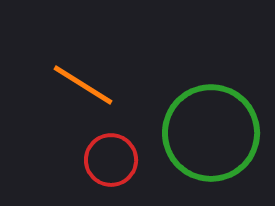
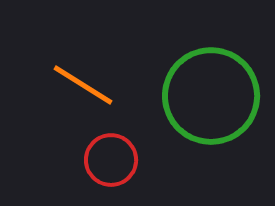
green circle: moved 37 px up
